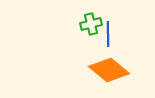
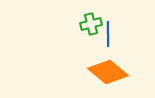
orange diamond: moved 1 px left, 2 px down
